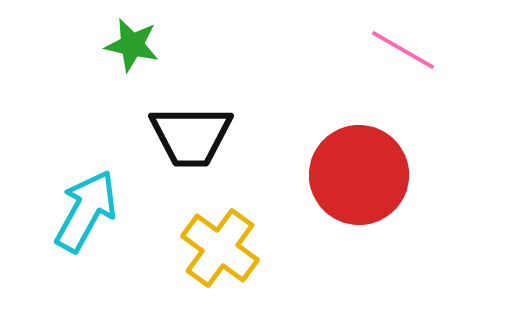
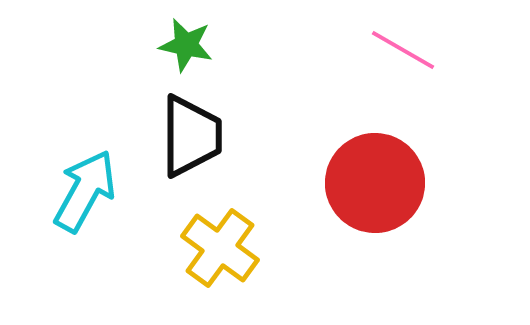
green star: moved 54 px right
black trapezoid: rotated 90 degrees counterclockwise
red circle: moved 16 px right, 8 px down
cyan arrow: moved 1 px left, 20 px up
